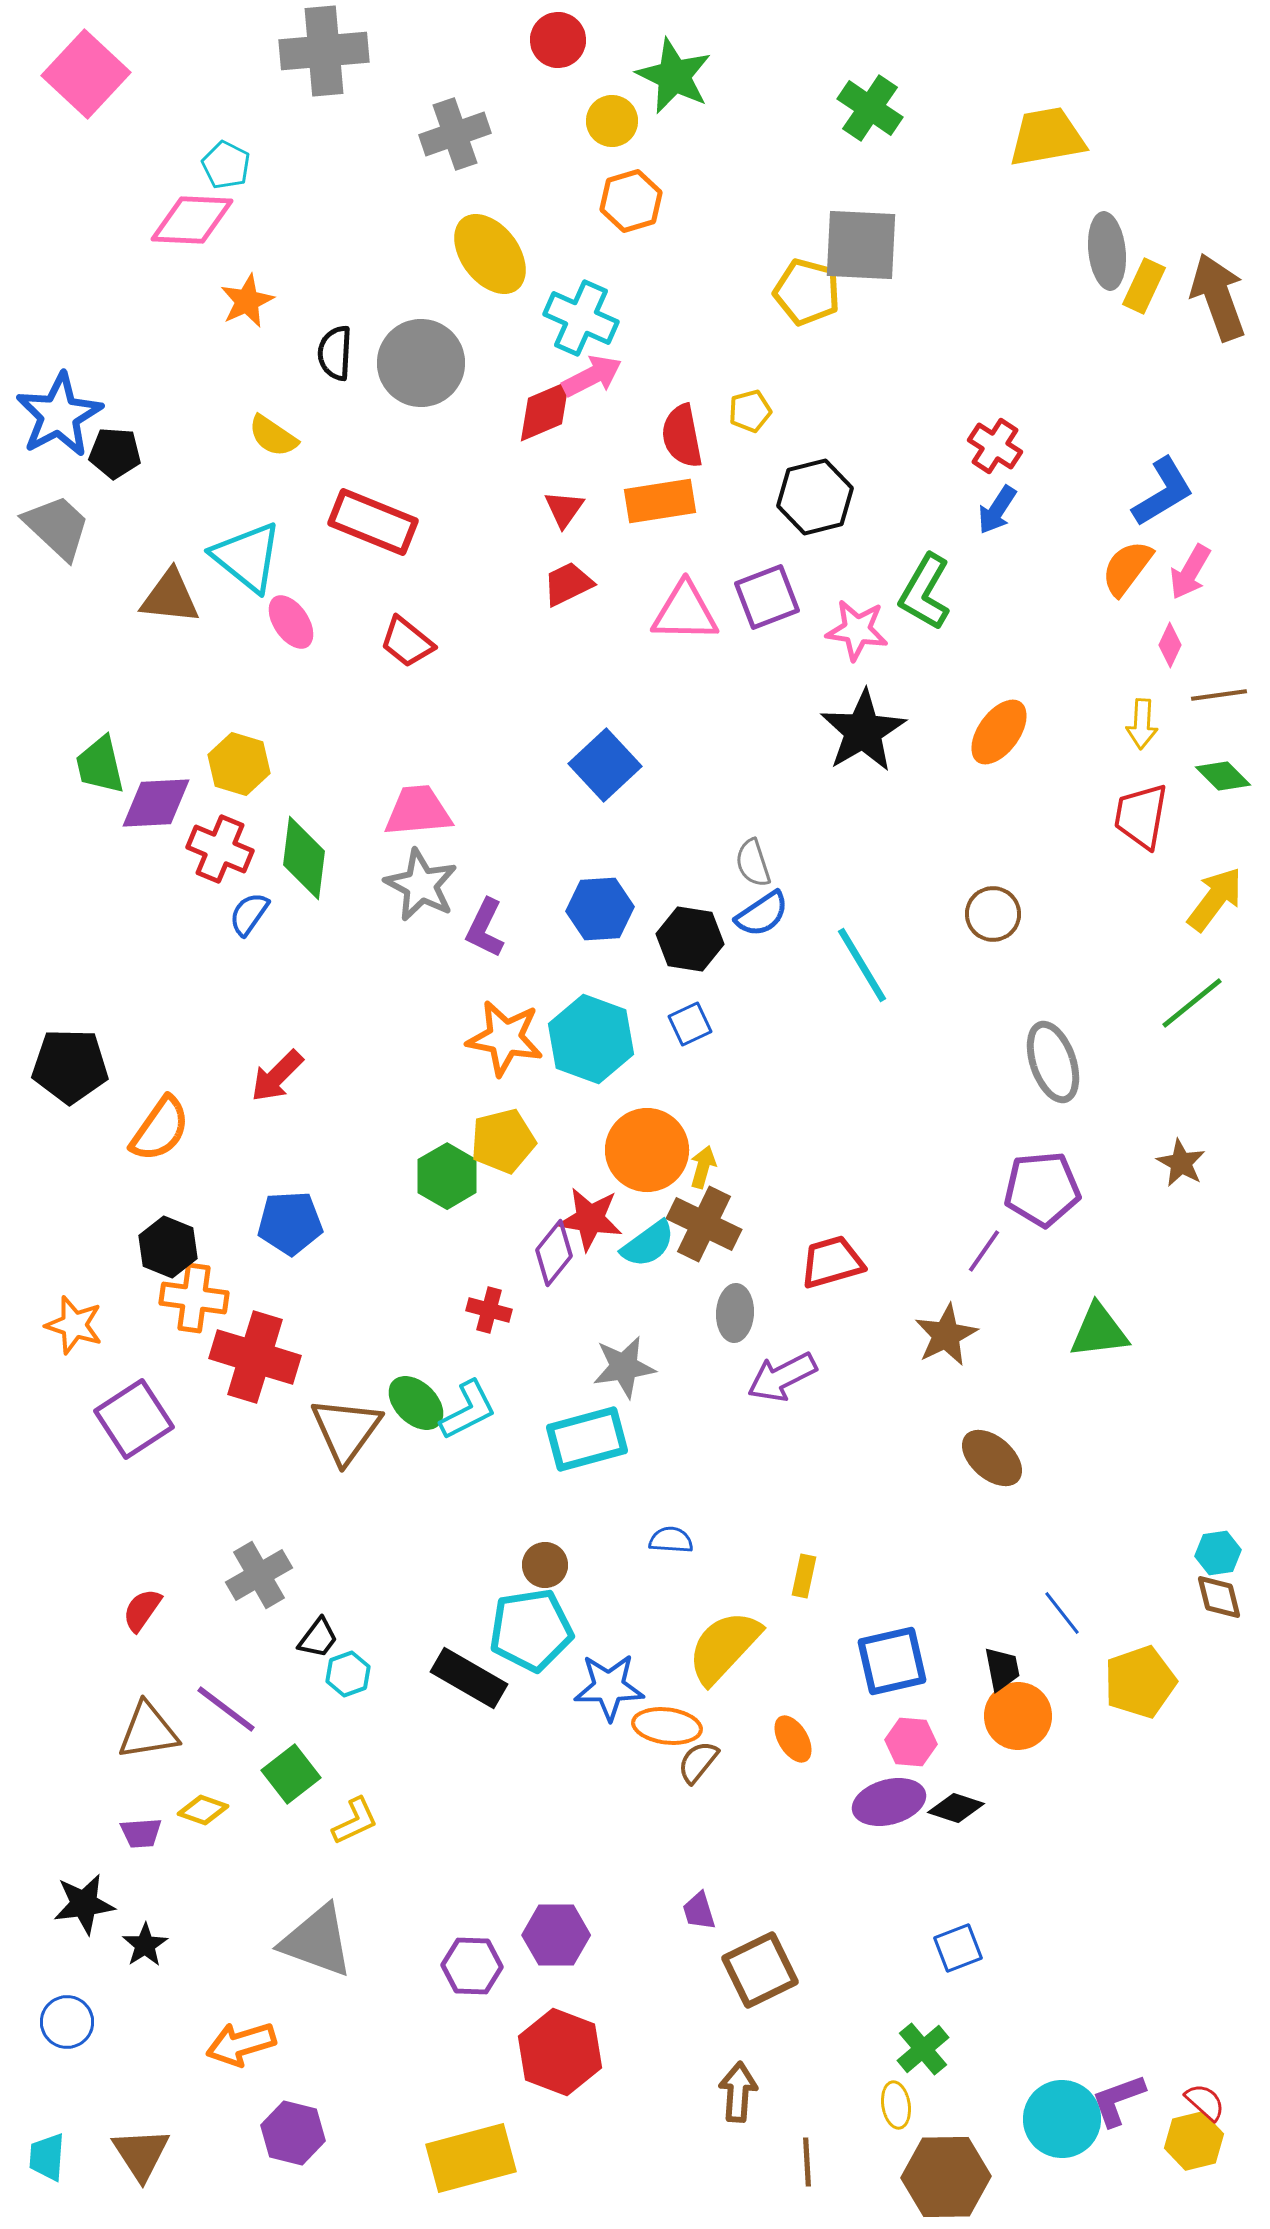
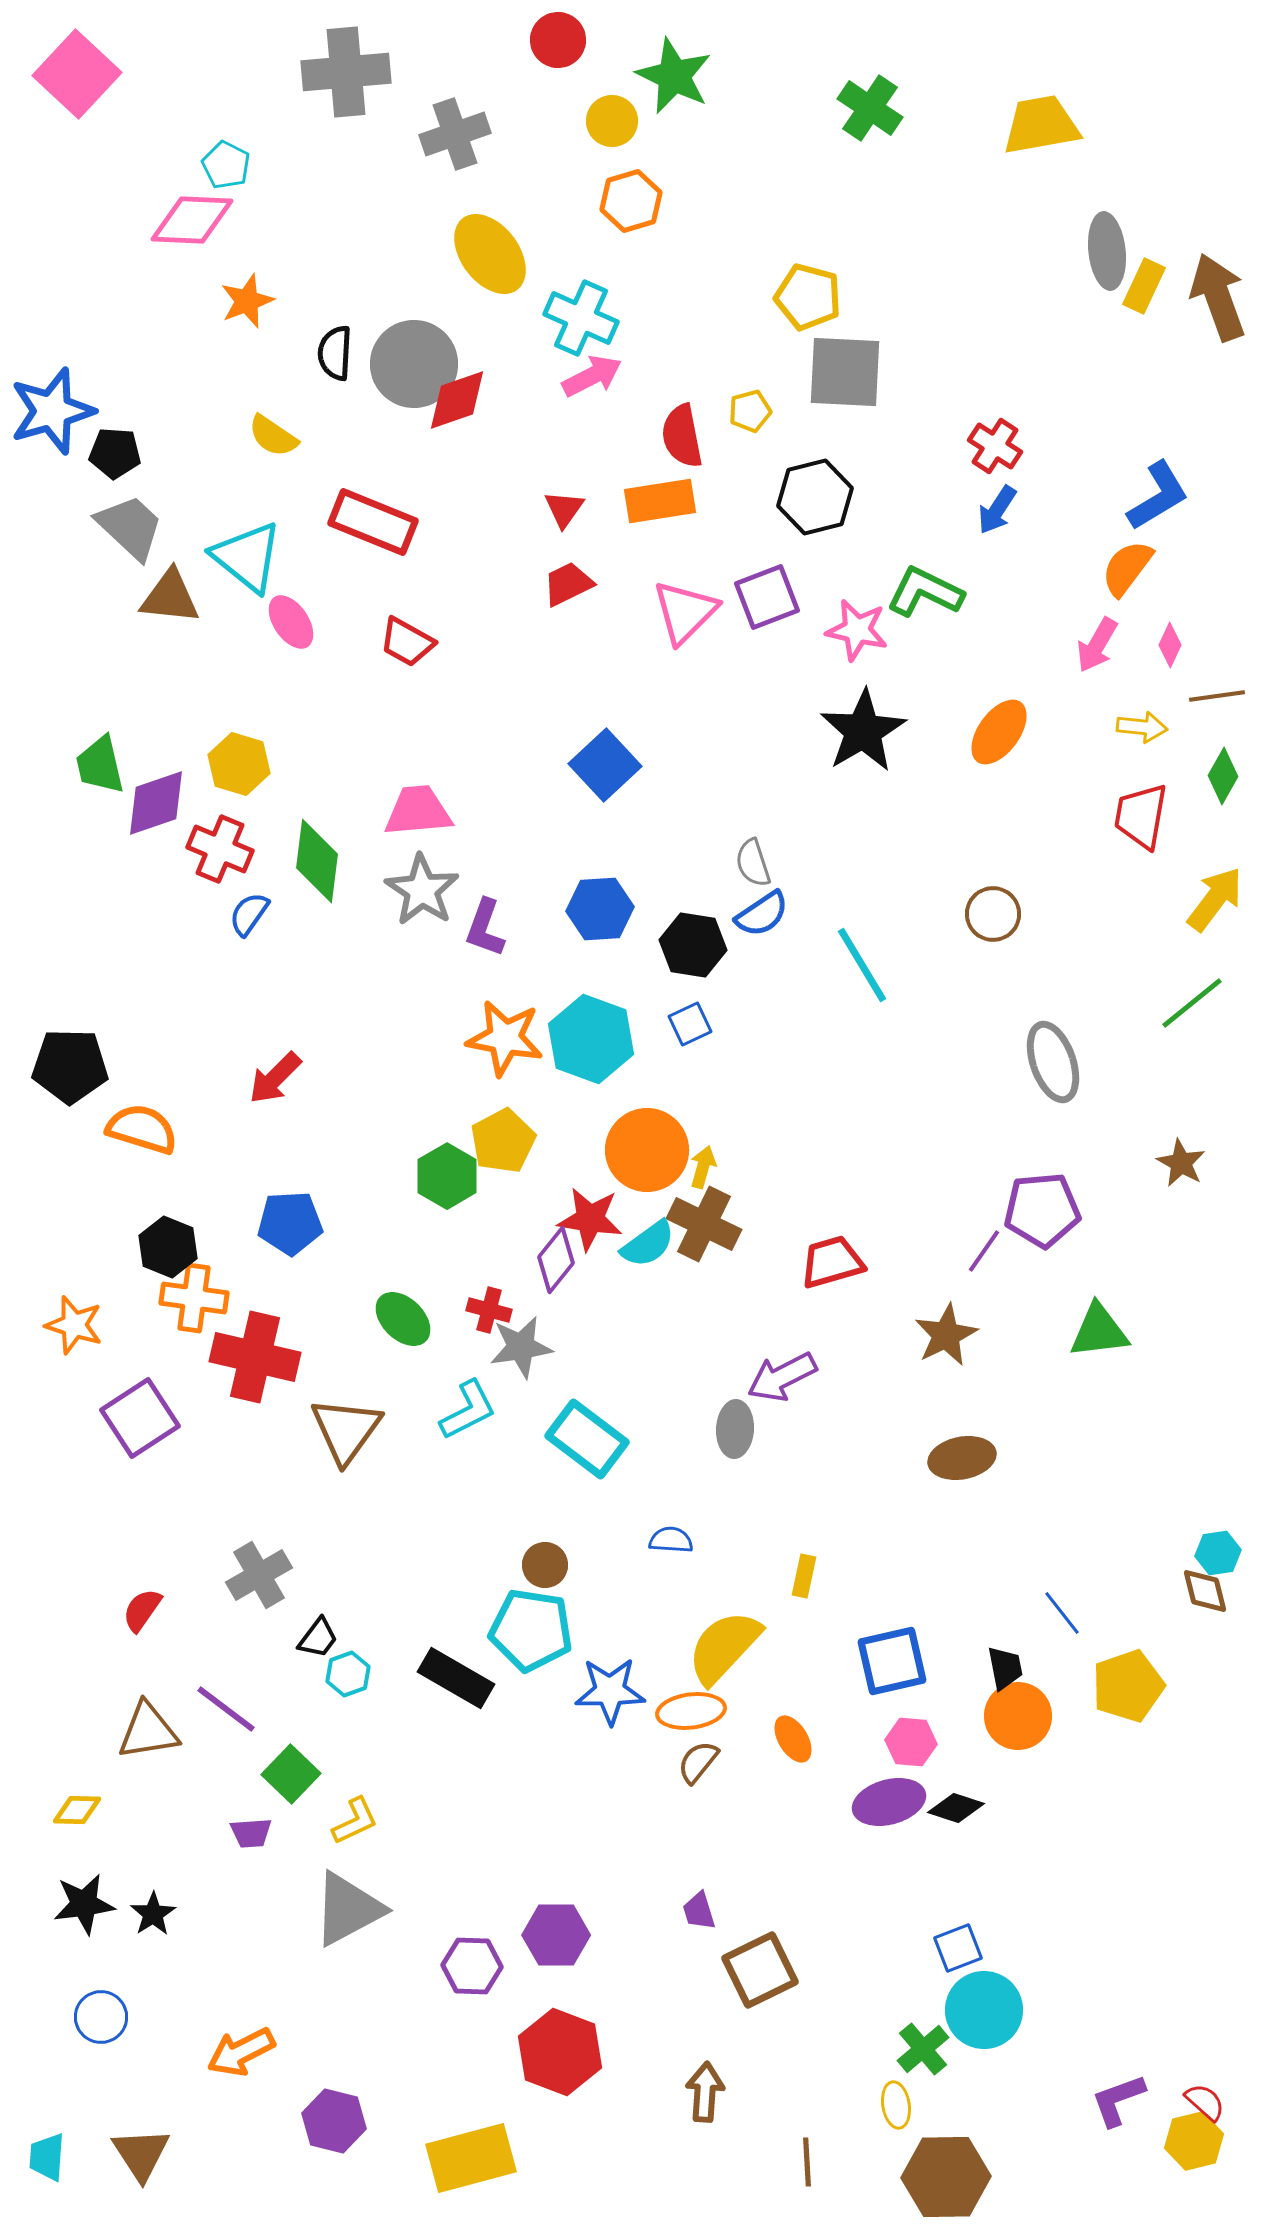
gray cross at (324, 51): moved 22 px right, 21 px down
pink square at (86, 74): moved 9 px left
yellow trapezoid at (1047, 137): moved 6 px left, 12 px up
gray square at (861, 245): moved 16 px left, 127 px down
yellow pentagon at (807, 292): moved 1 px right, 5 px down
orange star at (247, 301): rotated 4 degrees clockwise
gray circle at (421, 363): moved 7 px left, 1 px down
red diamond at (545, 411): moved 88 px left, 11 px up; rotated 4 degrees clockwise
blue star at (59, 415): moved 7 px left, 4 px up; rotated 12 degrees clockwise
blue L-shape at (1163, 492): moved 5 px left, 4 px down
gray trapezoid at (57, 527): moved 73 px right
pink arrow at (1190, 572): moved 93 px left, 73 px down
green L-shape at (925, 592): rotated 86 degrees clockwise
pink triangle at (685, 612): rotated 46 degrees counterclockwise
pink star at (857, 630): rotated 4 degrees clockwise
red trapezoid at (407, 642): rotated 10 degrees counterclockwise
brown line at (1219, 695): moved 2 px left, 1 px down
yellow arrow at (1142, 724): moved 3 px down; rotated 87 degrees counterclockwise
green diamond at (1223, 776): rotated 74 degrees clockwise
purple diamond at (156, 803): rotated 16 degrees counterclockwise
green diamond at (304, 858): moved 13 px right, 3 px down
gray star at (421, 885): moved 1 px right, 5 px down; rotated 6 degrees clockwise
purple L-shape at (485, 928): rotated 6 degrees counterclockwise
black hexagon at (690, 939): moved 3 px right, 6 px down
red arrow at (277, 1076): moved 2 px left, 2 px down
orange semicircle at (160, 1129): moved 18 px left; rotated 108 degrees counterclockwise
yellow pentagon at (503, 1141): rotated 14 degrees counterclockwise
purple pentagon at (1042, 1189): moved 21 px down
purple diamond at (554, 1253): moved 2 px right, 7 px down
gray ellipse at (735, 1313): moved 116 px down
red cross at (255, 1357): rotated 4 degrees counterclockwise
gray star at (624, 1367): moved 103 px left, 20 px up
green ellipse at (416, 1403): moved 13 px left, 84 px up
purple square at (134, 1419): moved 6 px right, 1 px up
cyan rectangle at (587, 1439): rotated 52 degrees clockwise
brown ellipse at (992, 1458): moved 30 px left; rotated 52 degrees counterclockwise
brown diamond at (1219, 1597): moved 14 px left, 6 px up
cyan pentagon at (531, 1630): rotated 18 degrees clockwise
black trapezoid at (1002, 1669): moved 3 px right, 1 px up
black rectangle at (469, 1678): moved 13 px left
yellow pentagon at (1140, 1682): moved 12 px left, 4 px down
blue star at (609, 1687): moved 1 px right, 4 px down
orange ellipse at (667, 1726): moved 24 px right, 15 px up; rotated 14 degrees counterclockwise
green square at (291, 1774): rotated 8 degrees counterclockwise
yellow diamond at (203, 1810): moved 126 px left; rotated 18 degrees counterclockwise
purple trapezoid at (141, 1833): moved 110 px right
gray triangle at (317, 1941): moved 31 px right, 32 px up; rotated 48 degrees counterclockwise
black star at (145, 1945): moved 8 px right, 31 px up
blue circle at (67, 2022): moved 34 px right, 5 px up
orange arrow at (241, 2044): moved 8 px down; rotated 10 degrees counterclockwise
brown arrow at (738, 2092): moved 33 px left
cyan circle at (1062, 2119): moved 78 px left, 109 px up
purple hexagon at (293, 2133): moved 41 px right, 12 px up
